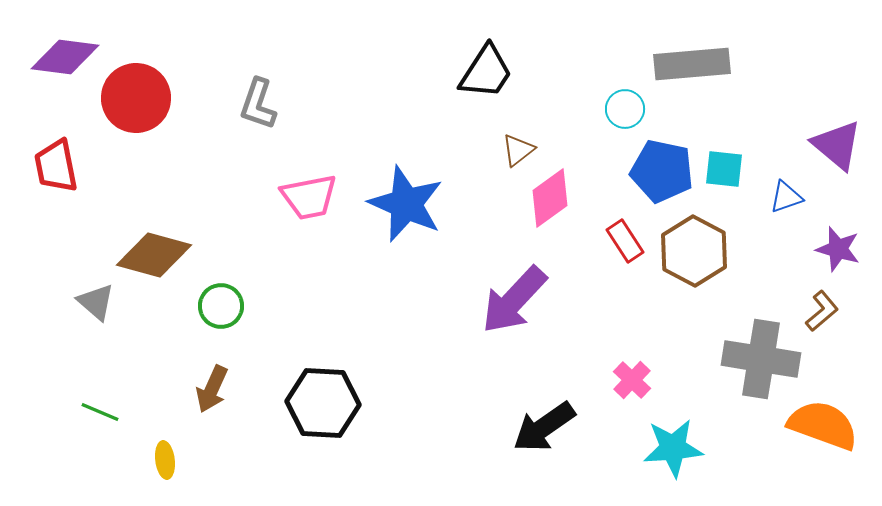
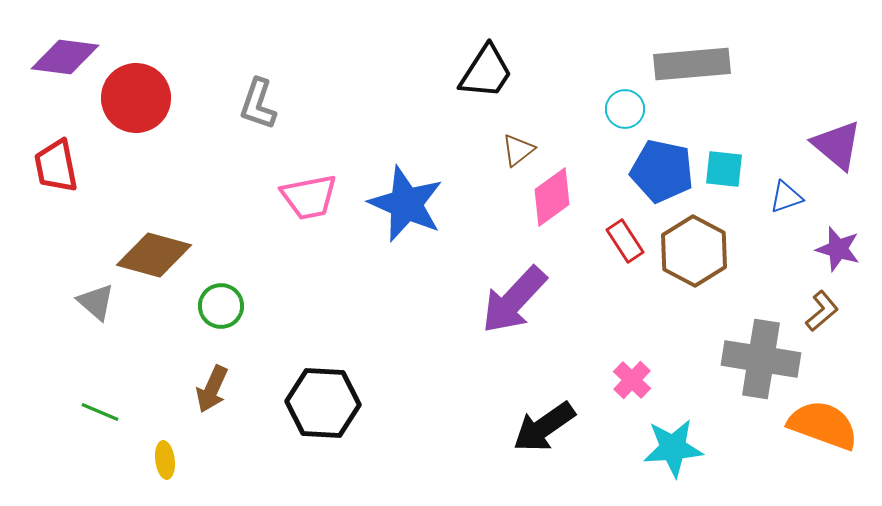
pink diamond: moved 2 px right, 1 px up
